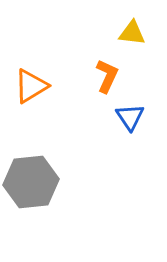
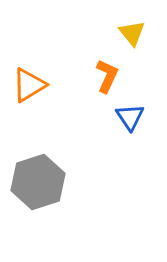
yellow triangle: rotated 44 degrees clockwise
orange triangle: moved 2 px left, 1 px up
gray hexagon: moved 7 px right; rotated 12 degrees counterclockwise
